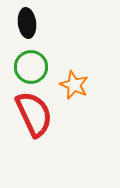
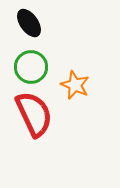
black ellipse: moved 2 px right; rotated 28 degrees counterclockwise
orange star: moved 1 px right
